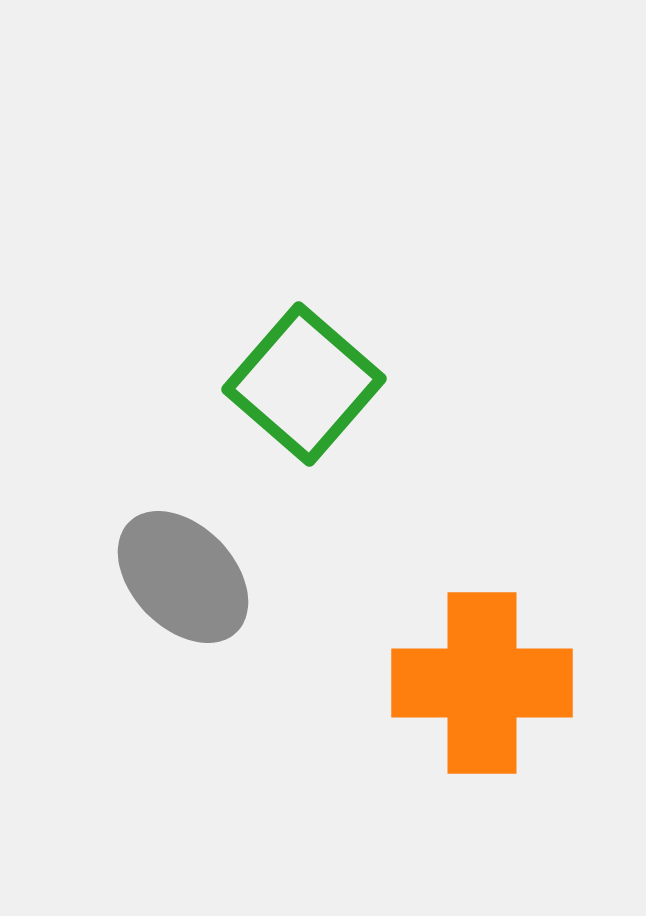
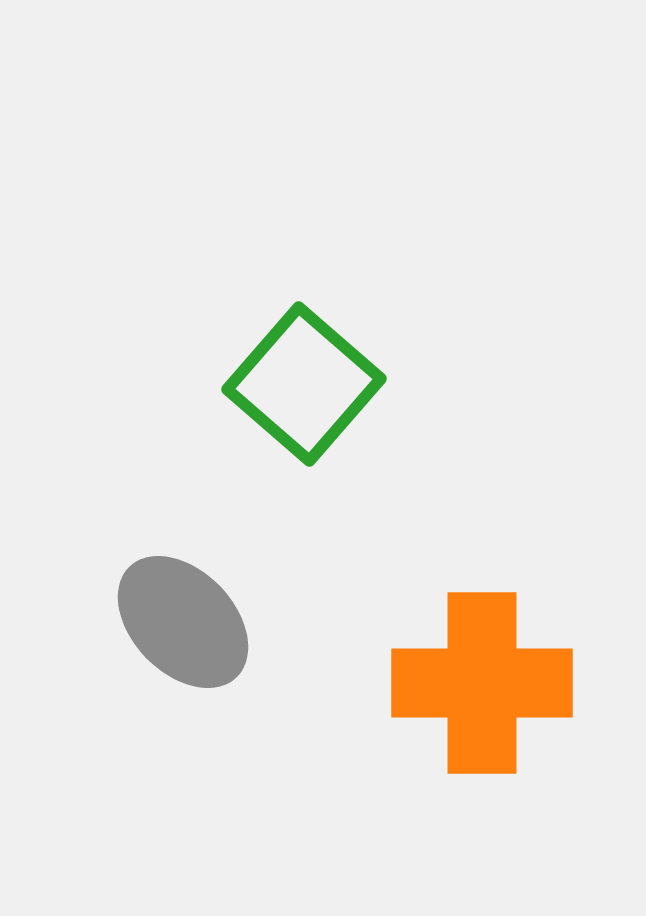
gray ellipse: moved 45 px down
